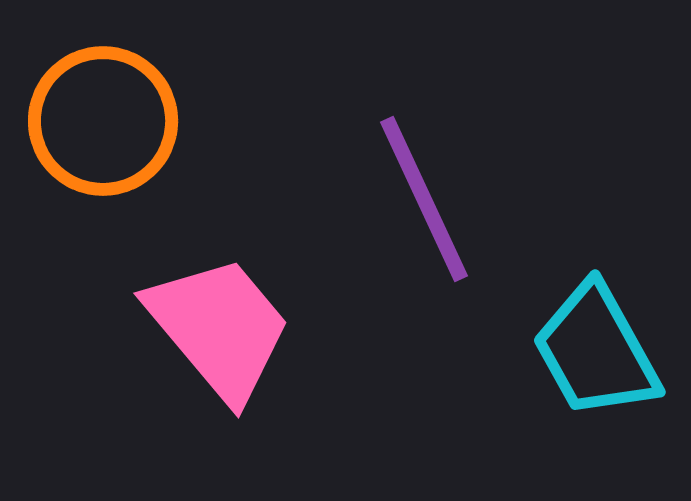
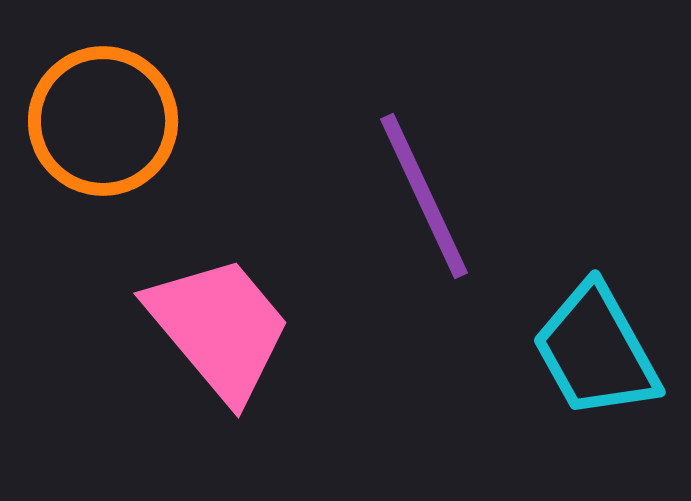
purple line: moved 3 px up
